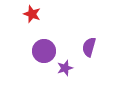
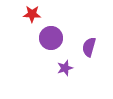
red star: rotated 18 degrees counterclockwise
purple circle: moved 7 px right, 13 px up
